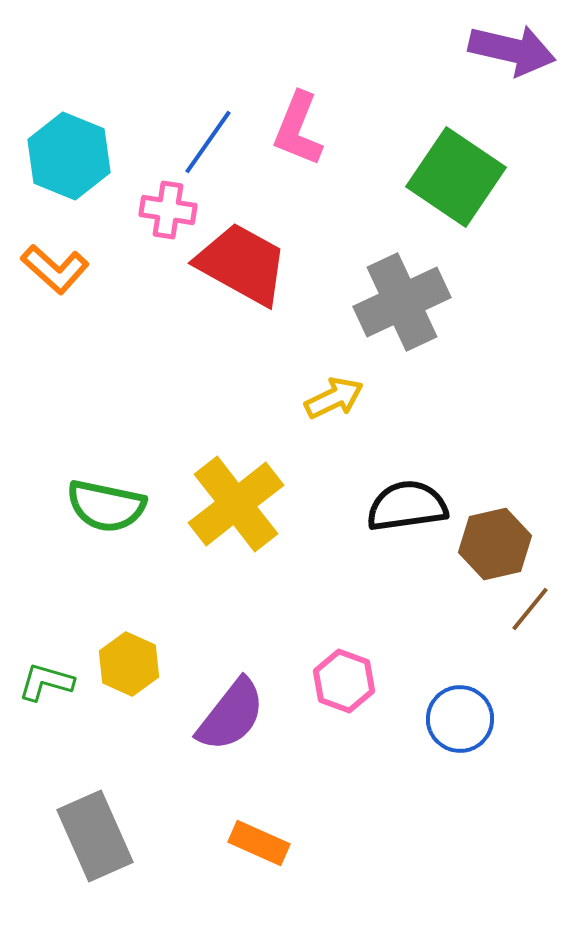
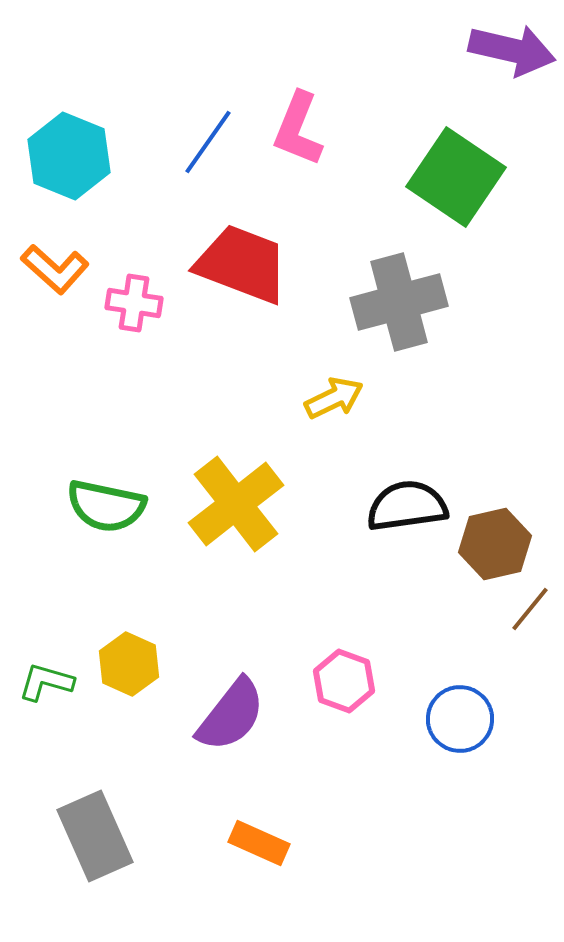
pink cross: moved 34 px left, 93 px down
red trapezoid: rotated 8 degrees counterclockwise
gray cross: moved 3 px left; rotated 10 degrees clockwise
